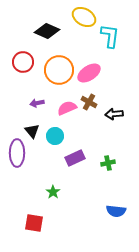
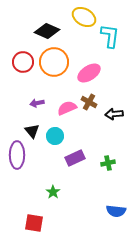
orange circle: moved 5 px left, 8 px up
purple ellipse: moved 2 px down
